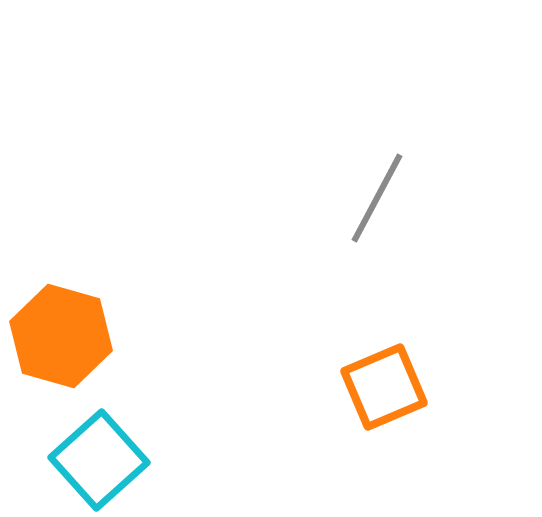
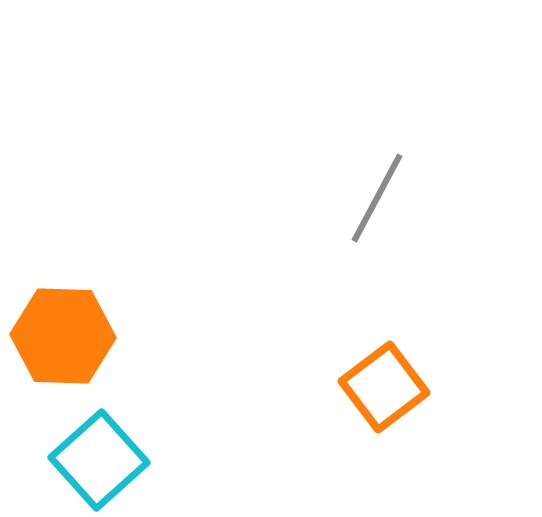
orange hexagon: moved 2 px right; rotated 14 degrees counterclockwise
orange square: rotated 14 degrees counterclockwise
